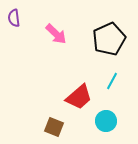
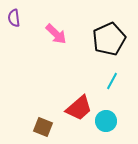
red trapezoid: moved 11 px down
brown square: moved 11 px left
